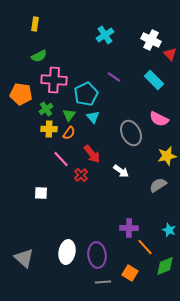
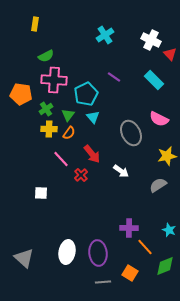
green semicircle: moved 7 px right
green triangle: moved 1 px left
purple ellipse: moved 1 px right, 2 px up
